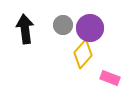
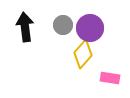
black arrow: moved 2 px up
pink rectangle: rotated 12 degrees counterclockwise
